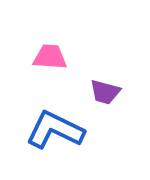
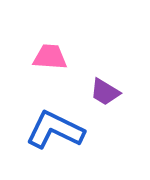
purple trapezoid: rotated 16 degrees clockwise
